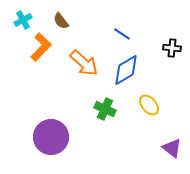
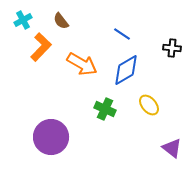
orange arrow: moved 2 px left, 1 px down; rotated 12 degrees counterclockwise
